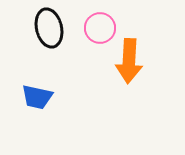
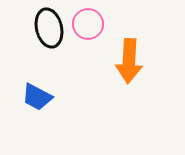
pink circle: moved 12 px left, 4 px up
blue trapezoid: rotated 16 degrees clockwise
